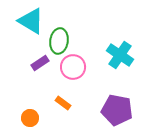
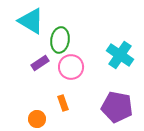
green ellipse: moved 1 px right, 1 px up
pink circle: moved 2 px left
orange rectangle: rotated 35 degrees clockwise
purple pentagon: moved 3 px up
orange circle: moved 7 px right, 1 px down
